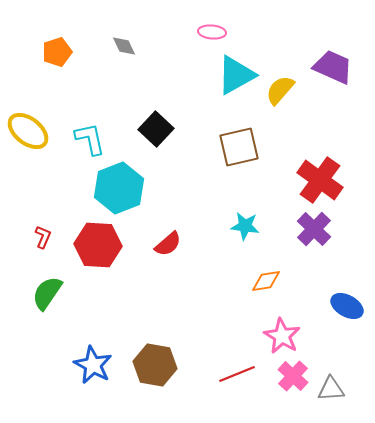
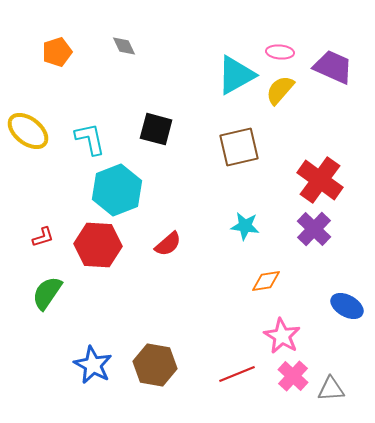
pink ellipse: moved 68 px right, 20 px down
black square: rotated 28 degrees counterclockwise
cyan hexagon: moved 2 px left, 2 px down
red L-shape: rotated 50 degrees clockwise
